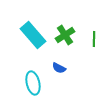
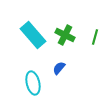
green cross: rotated 30 degrees counterclockwise
green line: moved 1 px right, 2 px up; rotated 14 degrees clockwise
blue semicircle: rotated 104 degrees clockwise
